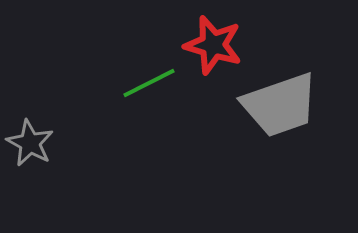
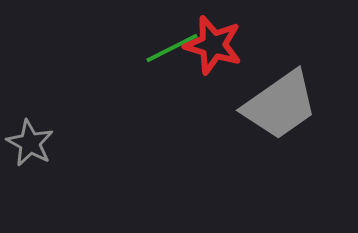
green line: moved 23 px right, 35 px up
gray trapezoid: rotated 16 degrees counterclockwise
